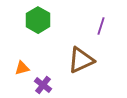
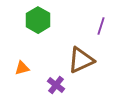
purple cross: moved 13 px right
